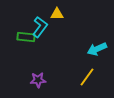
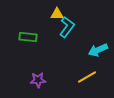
cyan L-shape: moved 27 px right
green rectangle: moved 2 px right
cyan arrow: moved 1 px right, 1 px down
yellow line: rotated 24 degrees clockwise
